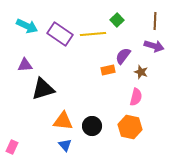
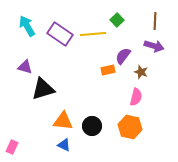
cyan arrow: rotated 145 degrees counterclockwise
purple triangle: moved 2 px down; rotated 21 degrees clockwise
blue triangle: moved 1 px left; rotated 24 degrees counterclockwise
